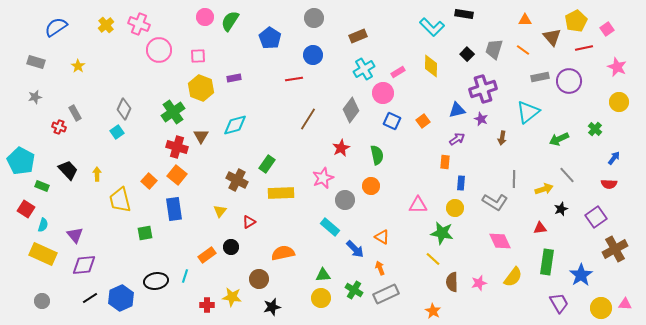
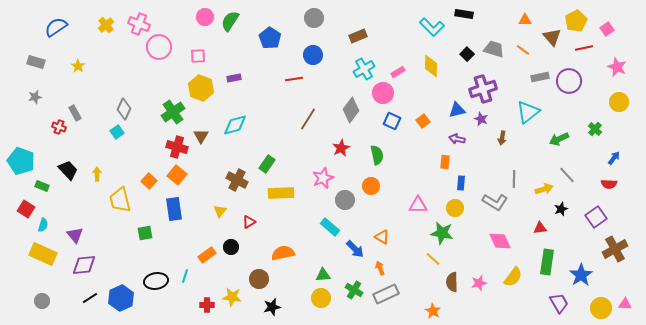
gray trapezoid at (494, 49): rotated 90 degrees clockwise
pink circle at (159, 50): moved 3 px up
purple arrow at (457, 139): rotated 133 degrees counterclockwise
cyan pentagon at (21, 161): rotated 8 degrees counterclockwise
